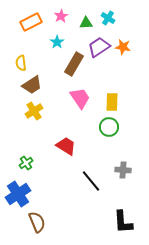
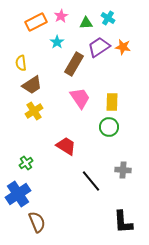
orange rectangle: moved 5 px right
